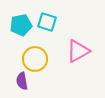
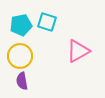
yellow circle: moved 15 px left, 3 px up
